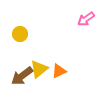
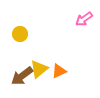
pink arrow: moved 2 px left
